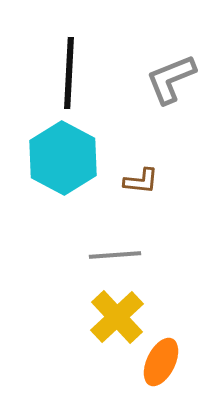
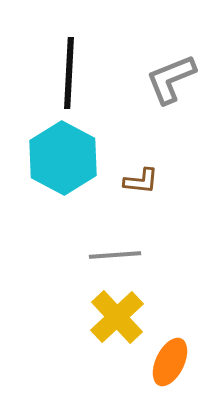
orange ellipse: moved 9 px right
